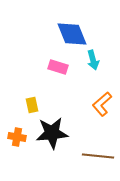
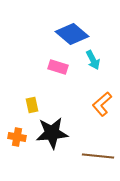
blue diamond: rotated 28 degrees counterclockwise
cyan arrow: rotated 12 degrees counterclockwise
